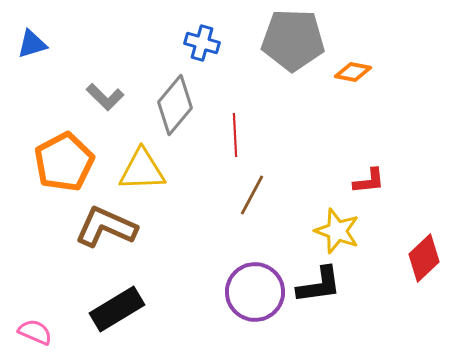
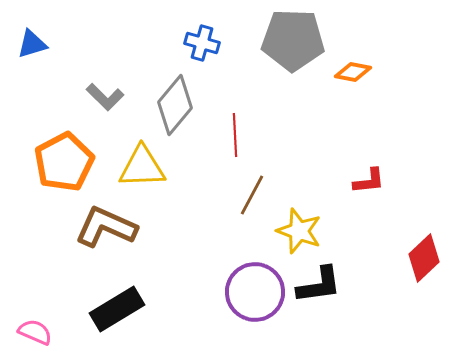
yellow triangle: moved 3 px up
yellow star: moved 38 px left
